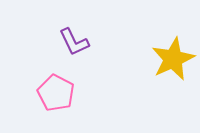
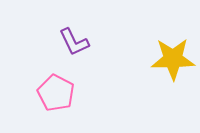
yellow star: rotated 24 degrees clockwise
